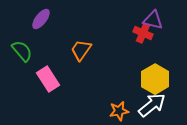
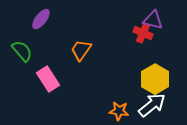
orange star: rotated 18 degrees clockwise
